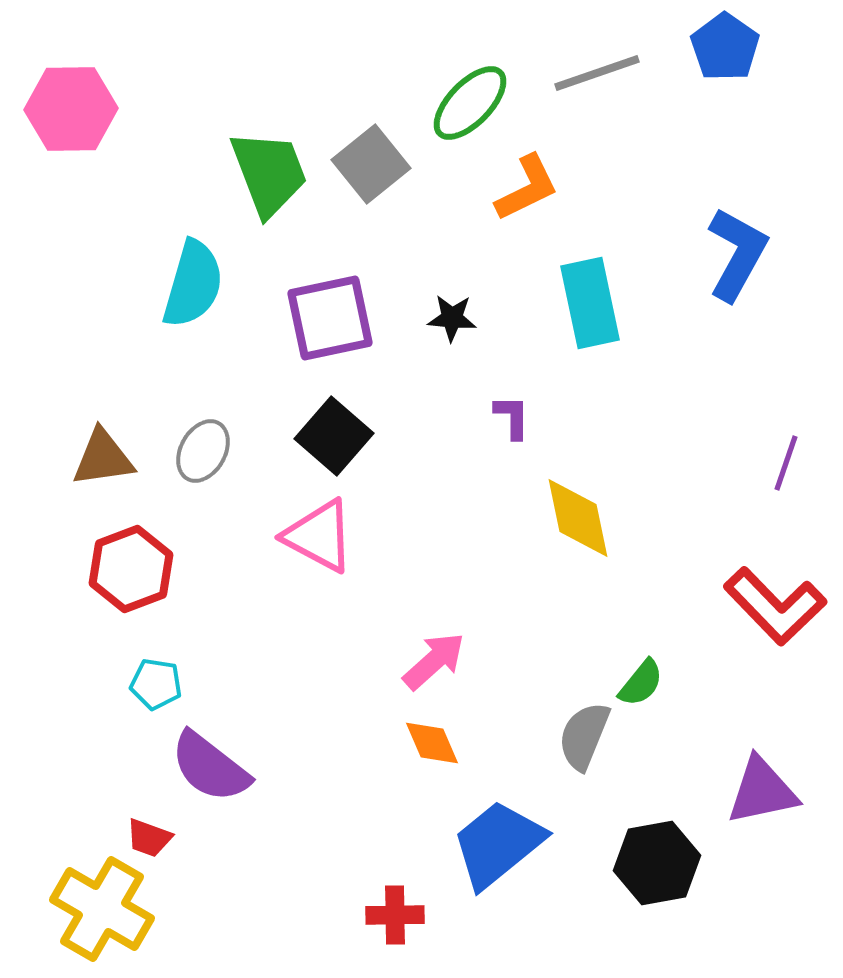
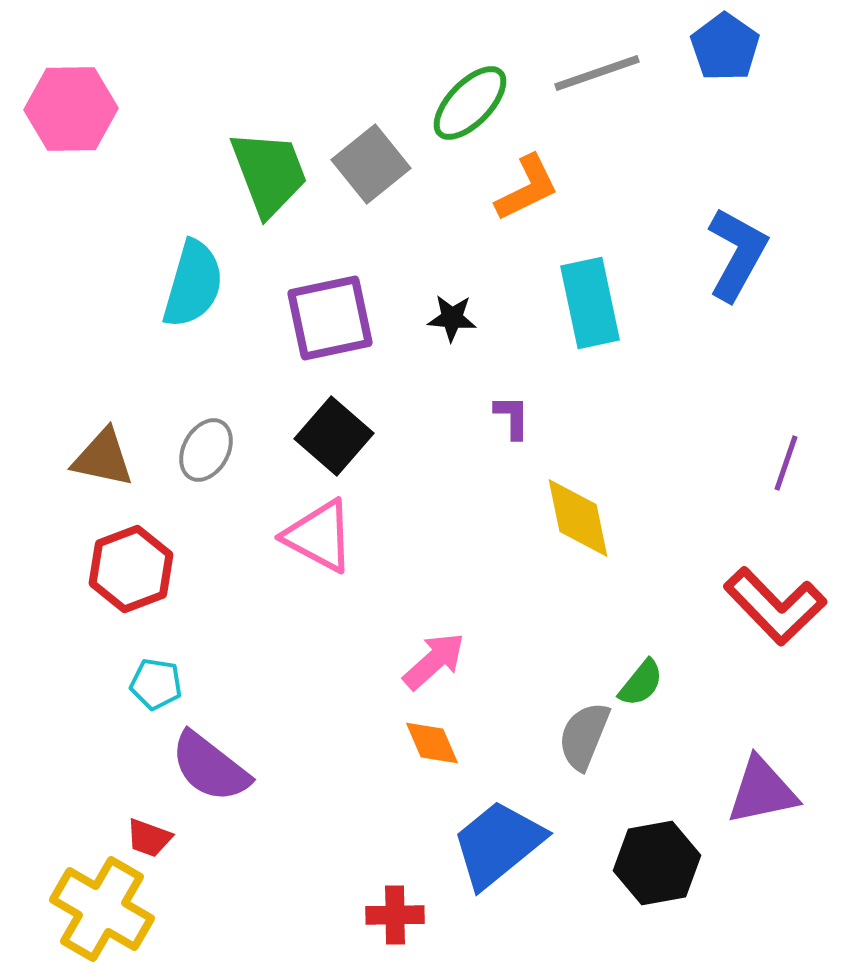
gray ellipse: moved 3 px right, 1 px up
brown triangle: rotated 20 degrees clockwise
